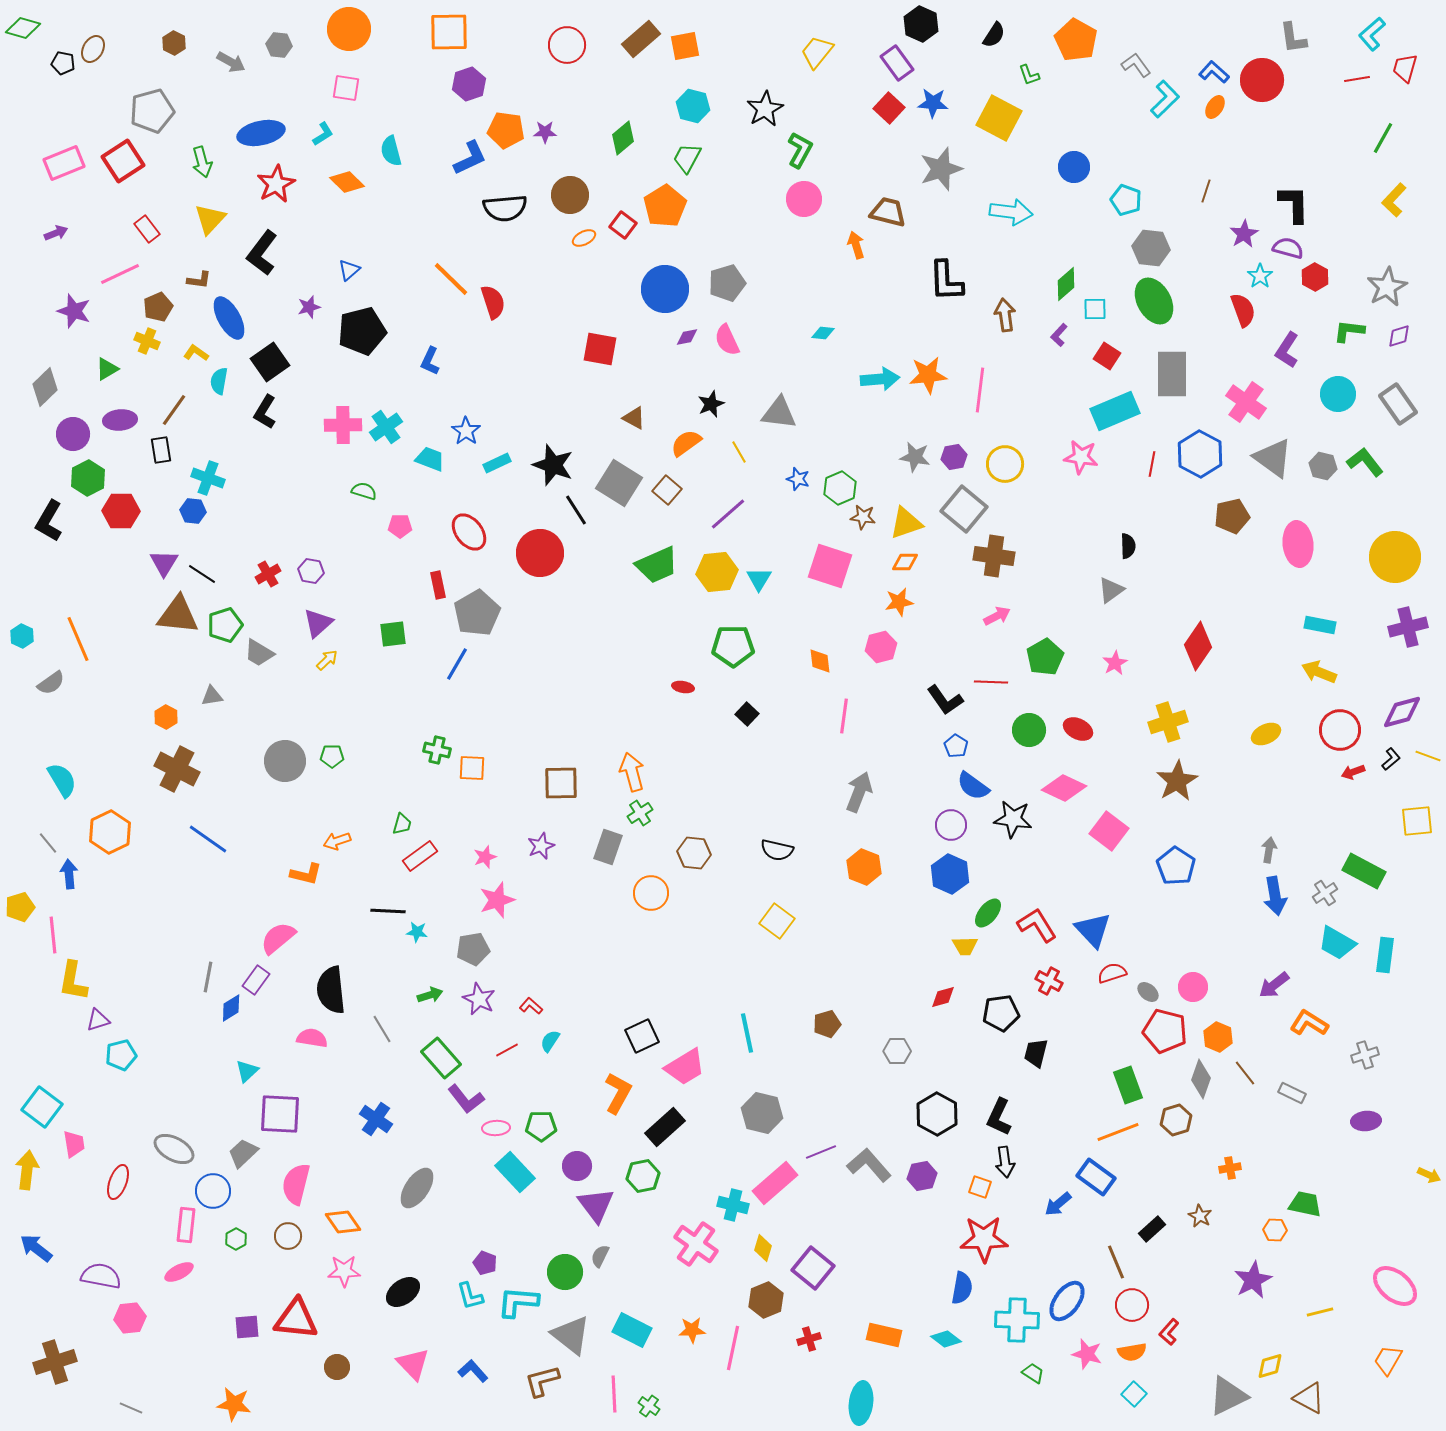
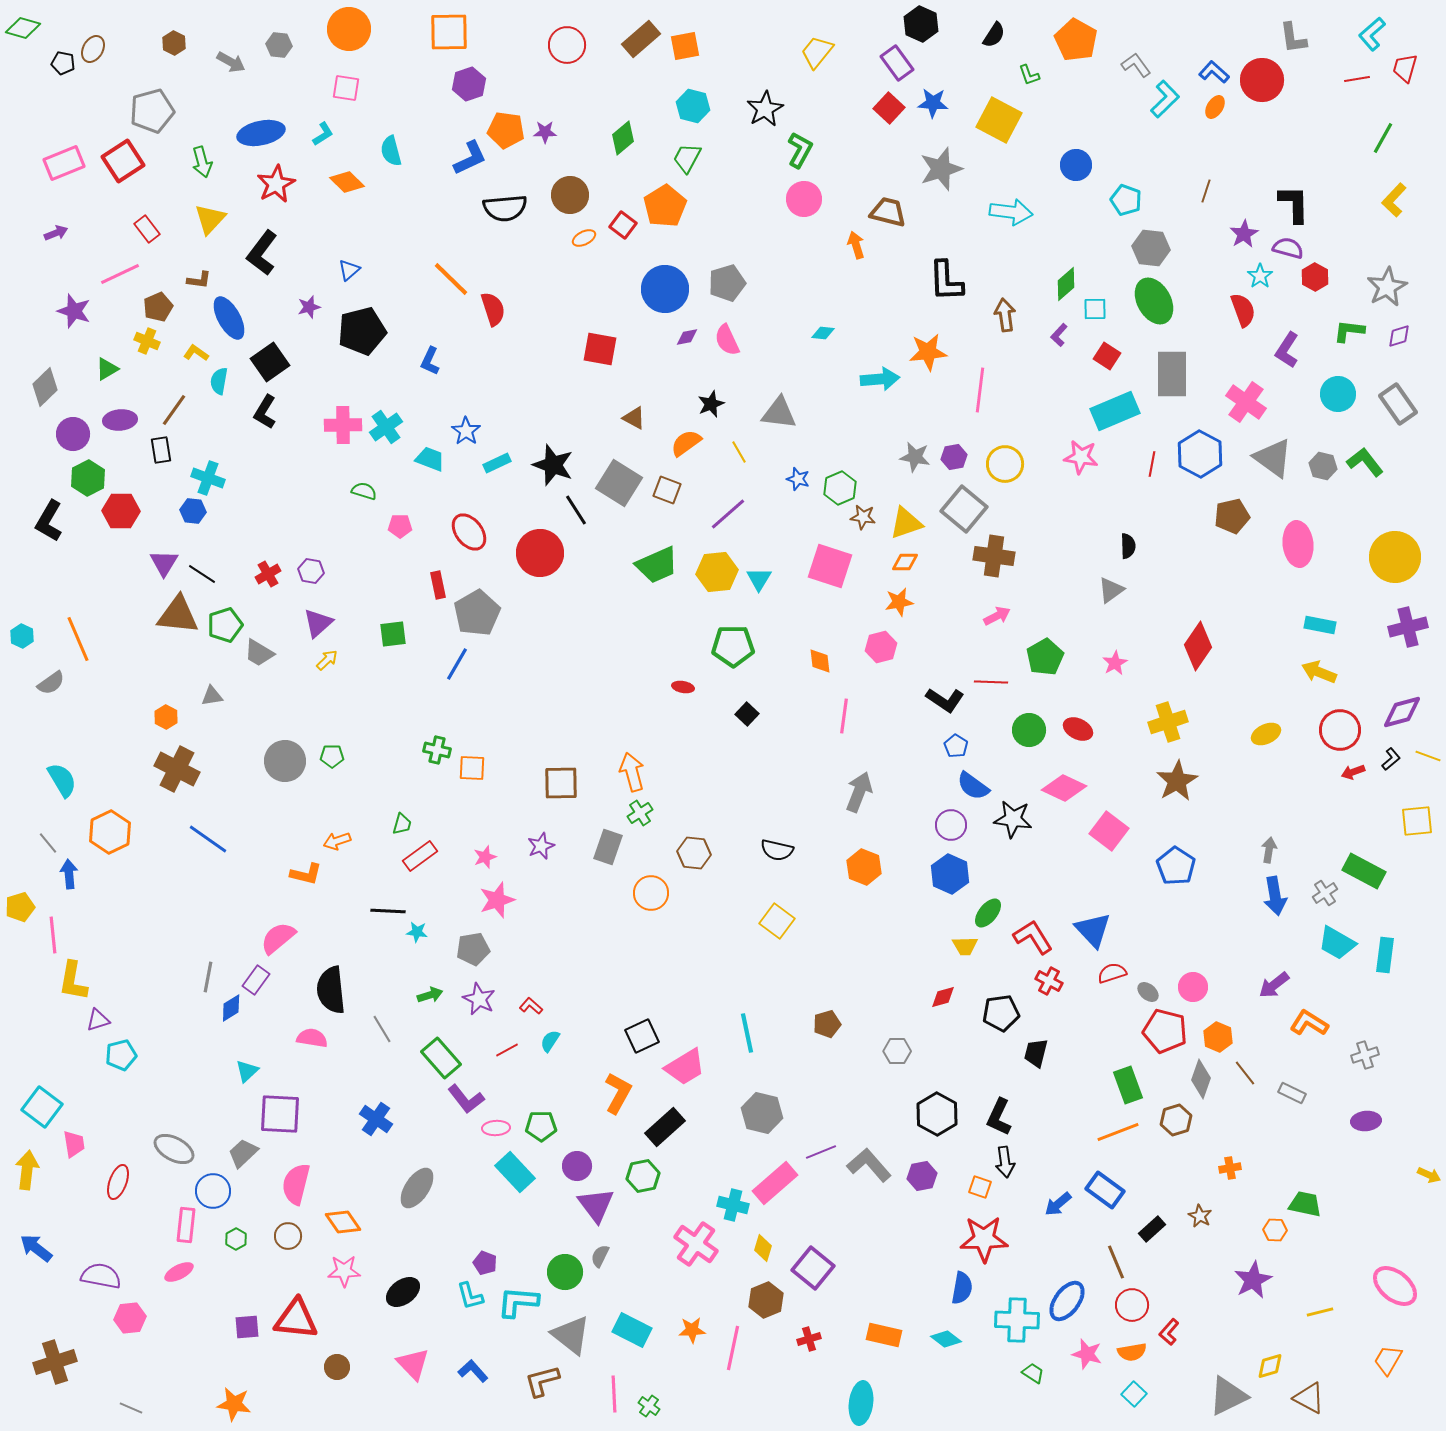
yellow square at (999, 118): moved 2 px down
blue circle at (1074, 167): moved 2 px right, 2 px up
red semicircle at (493, 302): moved 7 px down
orange star at (928, 375): moved 23 px up
brown square at (667, 490): rotated 20 degrees counterclockwise
black L-shape at (945, 700): rotated 21 degrees counterclockwise
red L-shape at (1037, 925): moved 4 px left, 12 px down
blue rectangle at (1096, 1177): moved 9 px right, 13 px down
